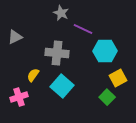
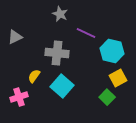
gray star: moved 1 px left, 1 px down
purple line: moved 3 px right, 4 px down
cyan hexagon: moved 7 px right; rotated 15 degrees clockwise
yellow semicircle: moved 1 px right, 1 px down
